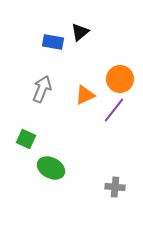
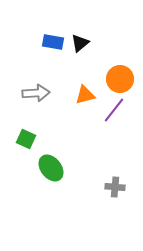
black triangle: moved 11 px down
gray arrow: moved 6 px left, 4 px down; rotated 64 degrees clockwise
orange triangle: rotated 10 degrees clockwise
green ellipse: rotated 24 degrees clockwise
